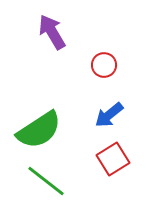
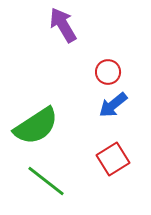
purple arrow: moved 11 px right, 7 px up
red circle: moved 4 px right, 7 px down
blue arrow: moved 4 px right, 10 px up
green semicircle: moved 3 px left, 4 px up
